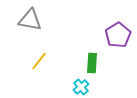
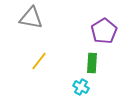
gray triangle: moved 1 px right, 2 px up
purple pentagon: moved 14 px left, 4 px up
cyan cross: rotated 21 degrees counterclockwise
